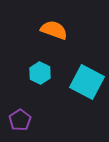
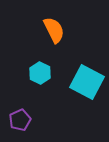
orange semicircle: rotated 44 degrees clockwise
purple pentagon: rotated 10 degrees clockwise
